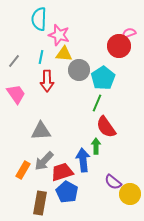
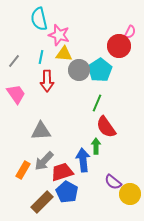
cyan semicircle: rotated 15 degrees counterclockwise
pink semicircle: moved 1 px right, 1 px up; rotated 136 degrees clockwise
cyan pentagon: moved 3 px left, 8 px up
brown rectangle: moved 2 px right, 1 px up; rotated 35 degrees clockwise
